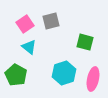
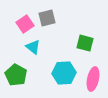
gray square: moved 4 px left, 3 px up
green square: moved 1 px down
cyan triangle: moved 4 px right
cyan hexagon: rotated 15 degrees clockwise
